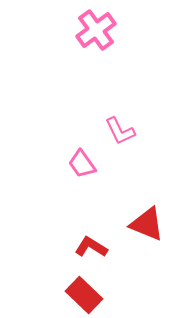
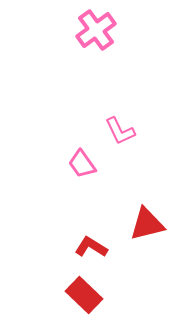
red triangle: rotated 36 degrees counterclockwise
